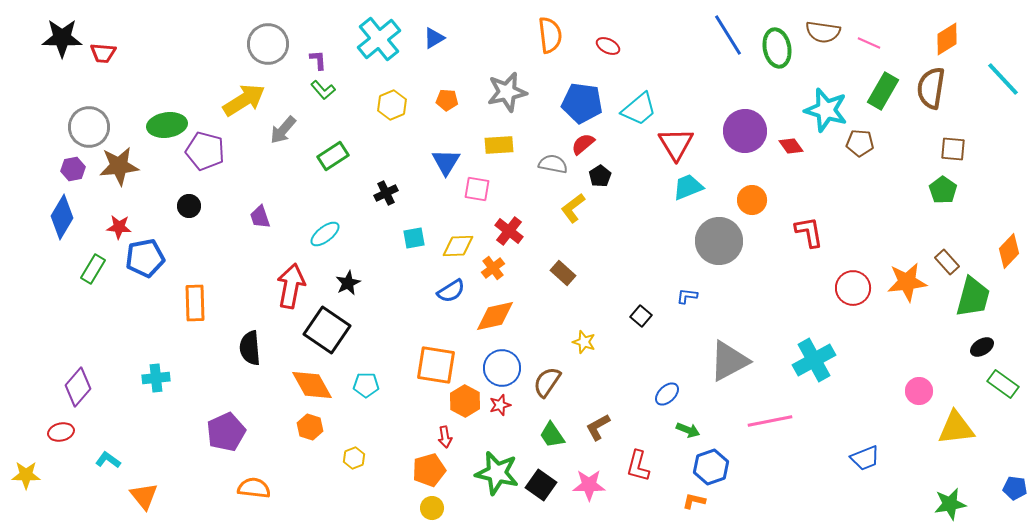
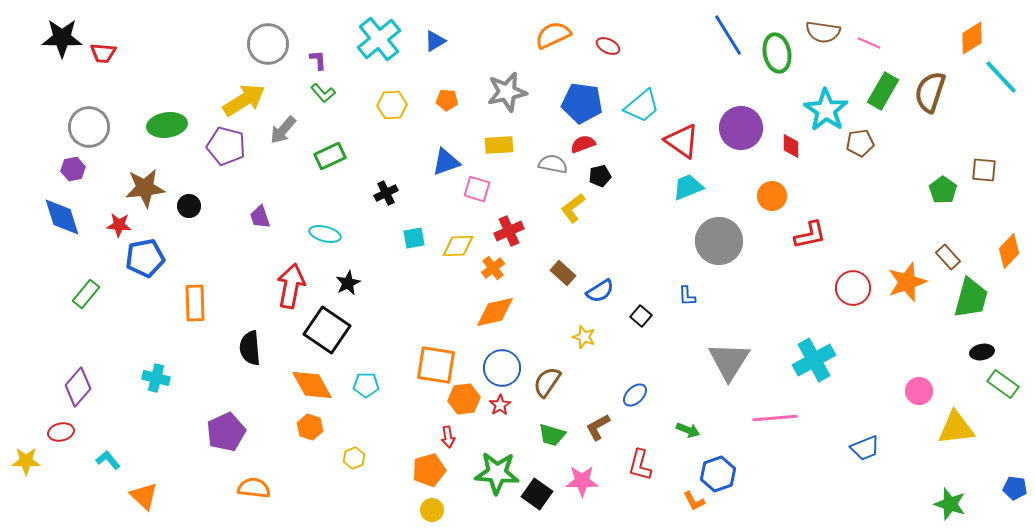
orange semicircle at (550, 35): moved 3 px right; rotated 108 degrees counterclockwise
blue triangle at (434, 38): moved 1 px right, 3 px down
orange diamond at (947, 39): moved 25 px right, 1 px up
green ellipse at (777, 48): moved 5 px down
cyan line at (1003, 79): moved 2 px left, 2 px up
brown semicircle at (931, 88): moved 1 px left, 4 px down; rotated 9 degrees clockwise
green L-shape at (323, 90): moved 3 px down
yellow hexagon at (392, 105): rotated 20 degrees clockwise
cyan trapezoid at (639, 109): moved 3 px right, 3 px up
cyan star at (826, 110): rotated 18 degrees clockwise
purple circle at (745, 131): moved 4 px left, 3 px up
brown pentagon at (860, 143): rotated 12 degrees counterclockwise
red semicircle at (583, 144): rotated 20 degrees clockwise
red triangle at (676, 144): moved 6 px right, 3 px up; rotated 24 degrees counterclockwise
red diamond at (791, 146): rotated 35 degrees clockwise
brown square at (953, 149): moved 31 px right, 21 px down
purple pentagon at (205, 151): moved 21 px right, 5 px up
green rectangle at (333, 156): moved 3 px left; rotated 8 degrees clockwise
blue triangle at (446, 162): rotated 40 degrees clockwise
brown star at (119, 166): moved 26 px right, 22 px down
black pentagon at (600, 176): rotated 20 degrees clockwise
pink square at (477, 189): rotated 8 degrees clockwise
orange circle at (752, 200): moved 20 px right, 4 px up
blue diamond at (62, 217): rotated 48 degrees counterclockwise
red star at (119, 227): moved 2 px up
red cross at (509, 231): rotated 28 degrees clockwise
red L-shape at (809, 232): moved 1 px right, 3 px down; rotated 88 degrees clockwise
cyan ellipse at (325, 234): rotated 52 degrees clockwise
brown rectangle at (947, 262): moved 1 px right, 5 px up
green rectangle at (93, 269): moved 7 px left, 25 px down; rotated 8 degrees clockwise
orange star at (907, 282): rotated 12 degrees counterclockwise
blue semicircle at (451, 291): moved 149 px right
blue L-shape at (687, 296): rotated 100 degrees counterclockwise
green trapezoid at (973, 297): moved 2 px left, 1 px down
orange diamond at (495, 316): moved 4 px up
yellow star at (584, 342): moved 5 px up
black ellipse at (982, 347): moved 5 px down; rotated 20 degrees clockwise
gray triangle at (729, 361): rotated 30 degrees counterclockwise
cyan cross at (156, 378): rotated 20 degrees clockwise
blue ellipse at (667, 394): moved 32 px left, 1 px down
orange hexagon at (465, 401): moved 1 px left, 2 px up; rotated 24 degrees clockwise
red star at (500, 405): rotated 15 degrees counterclockwise
pink line at (770, 421): moved 5 px right, 3 px up; rotated 6 degrees clockwise
green trapezoid at (552, 435): rotated 40 degrees counterclockwise
red arrow at (445, 437): moved 3 px right
blue trapezoid at (865, 458): moved 10 px up
cyan L-shape at (108, 460): rotated 15 degrees clockwise
red L-shape at (638, 466): moved 2 px right, 1 px up
blue hexagon at (711, 467): moved 7 px right, 7 px down
green star at (497, 473): rotated 9 degrees counterclockwise
yellow star at (26, 475): moved 14 px up
black square at (541, 485): moved 4 px left, 9 px down
pink star at (589, 485): moved 7 px left, 4 px up
orange triangle at (144, 496): rotated 8 degrees counterclockwise
orange L-shape at (694, 501): rotated 130 degrees counterclockwise
green star at (950, 504): rotated 28 degrees clockwise
yellow circle at (432, 508): moved 2 px down
